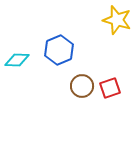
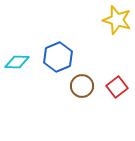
blue hexagon: moved 1 px left, 7 px down
cyan diamond: moved 2 px down
red square: moved 7 px right, 1 px up; rotated 20 degrees counterclockwise
